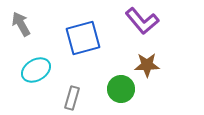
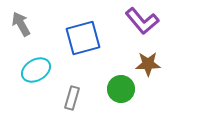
brown star: moved 1 px right, 1 px up
